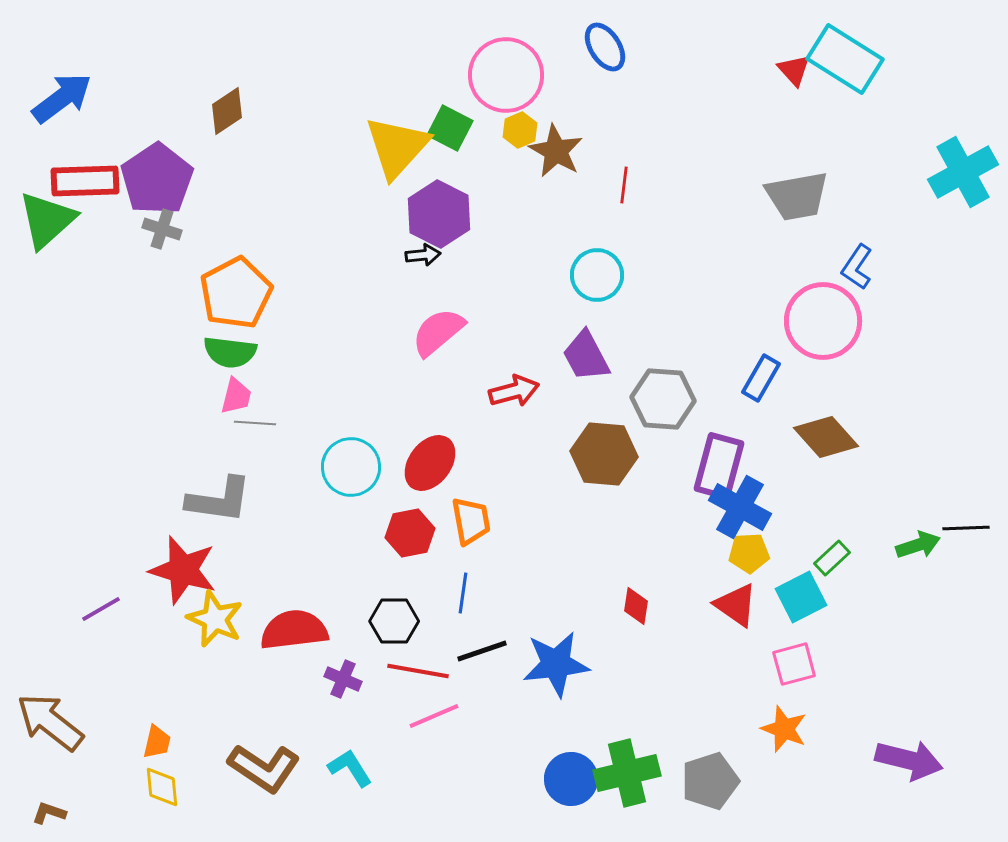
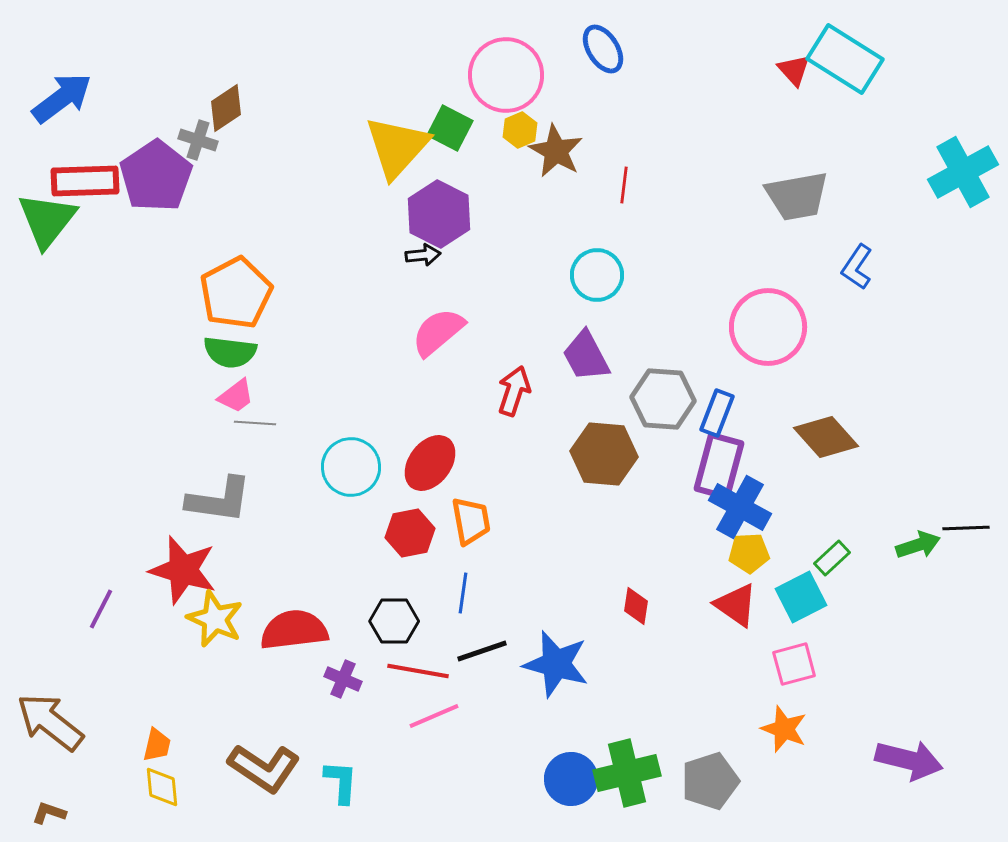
blue ellipse at (605, 47): moved 2 px left, 2 px down
brown diamond at (227, 111): moved 1 px left, 3 px up
purple pentagon at (157, 179): moved 1 px left, 3 px up
green triangle at (47, 220): rotated 10 degrees counterclockwise
gray cross at (162, 229): moved 36 px right, 89 px up
pink circle at (823, 321): moved 55 px left, 6 px down
blue rectangle at (761, 378): moved 44 px left, 35 px down; rotated 9 degrees counterclockwise
red arrow at (514, 391): rotated 57 degrees counterclockwise
pink trapezoid at (236, 396): rotated 39 degrees clockwise
purple line at (101, 609): rotated 33 degrees counterclockwise
blue star at (556, 664): rotated 22 degrees clockwise
orange trapezoid at (157, 742): moved 3 px down
cyan L-shape at (350, 768): moved 9 px left, 14 px down; rotated 36 degrees clockwise
